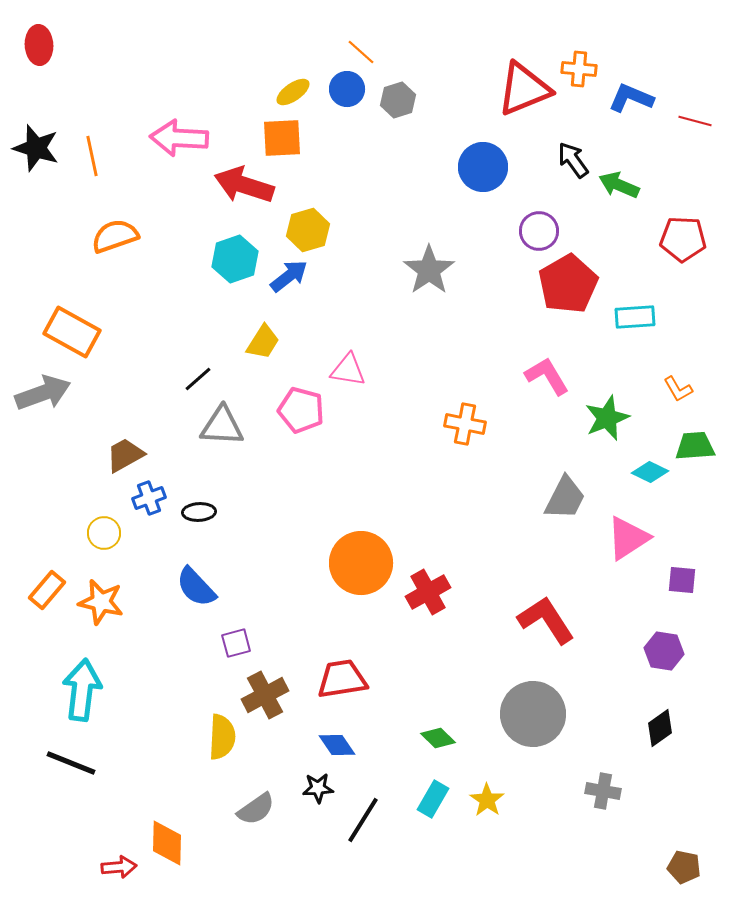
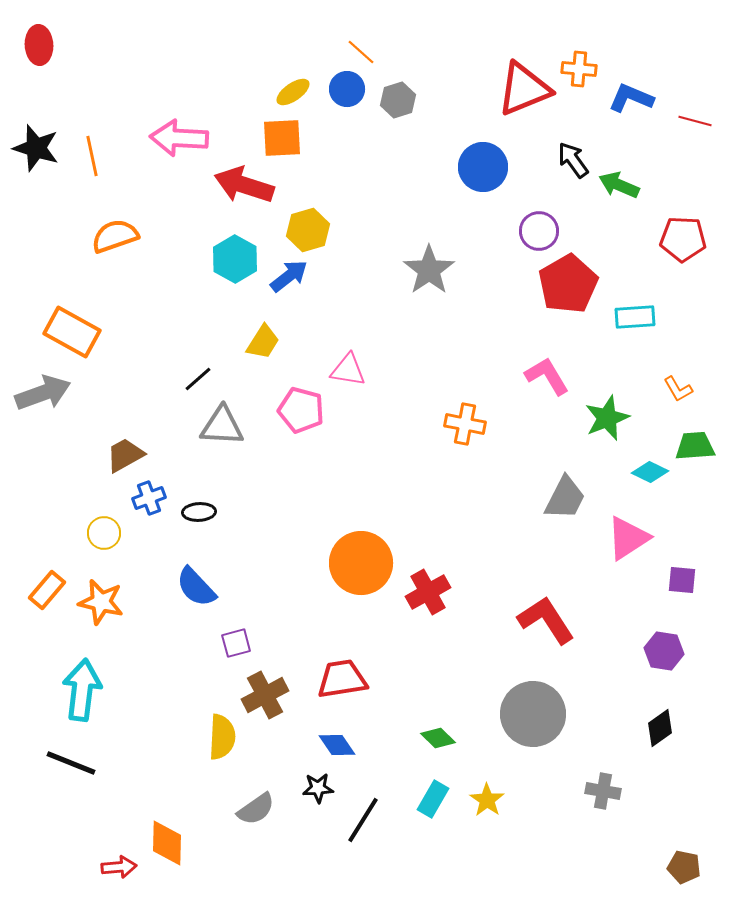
cyan hexagon at (235, 259): rotated 12 degrees counterclockwise
